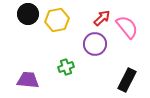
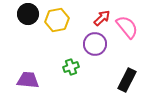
green cross: moved 5 px right
